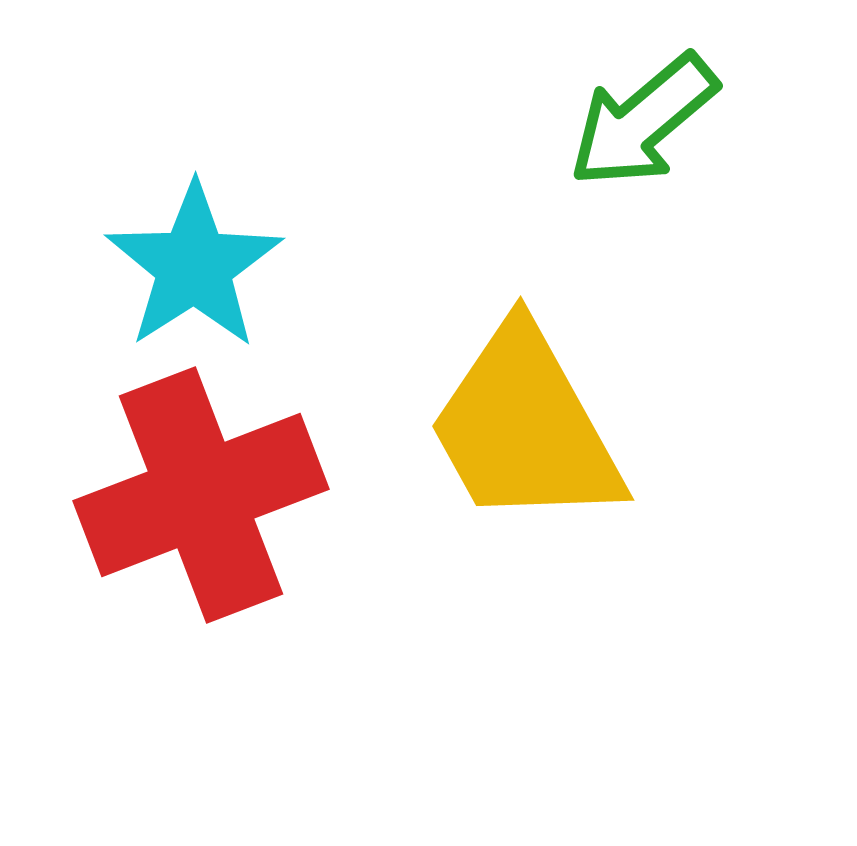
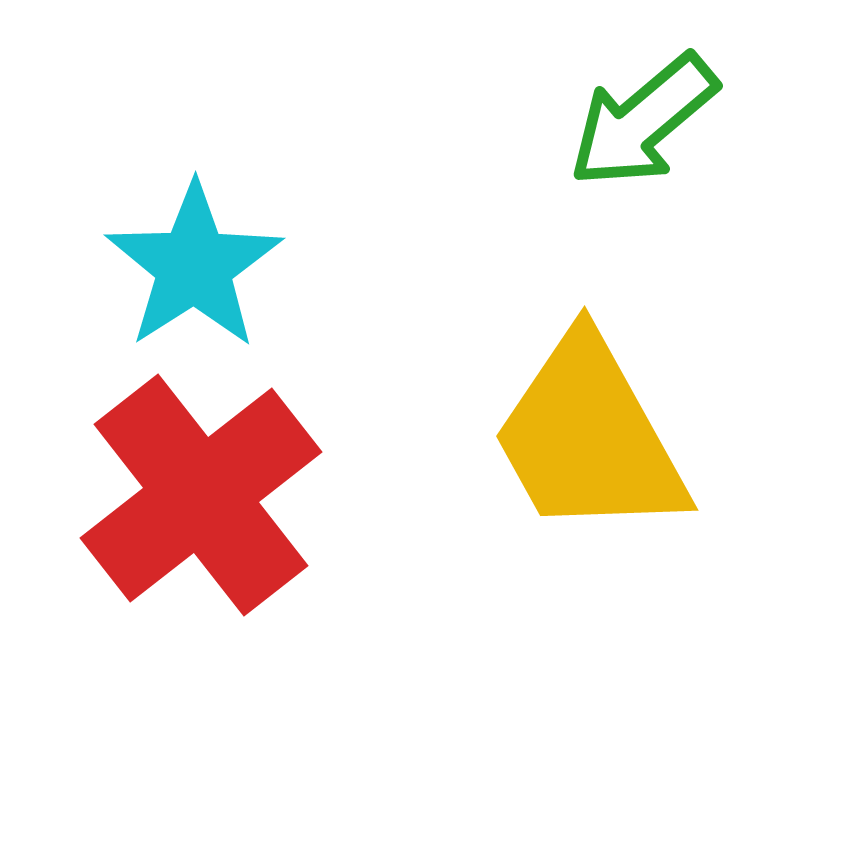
yellow trapezoid: moved 64 px right, 10 px down
red cross: rotated 17 degrees counterclockwise
